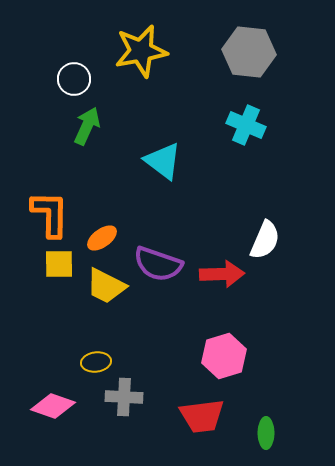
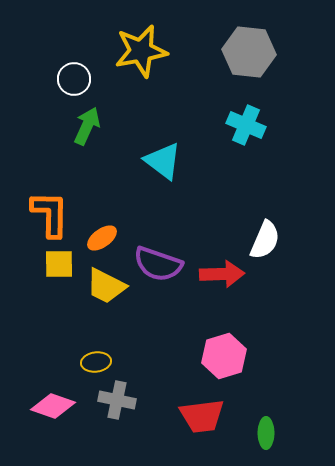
gray cross: moved 7 px left, 3 px down; rotated 9 degrees clockwise
